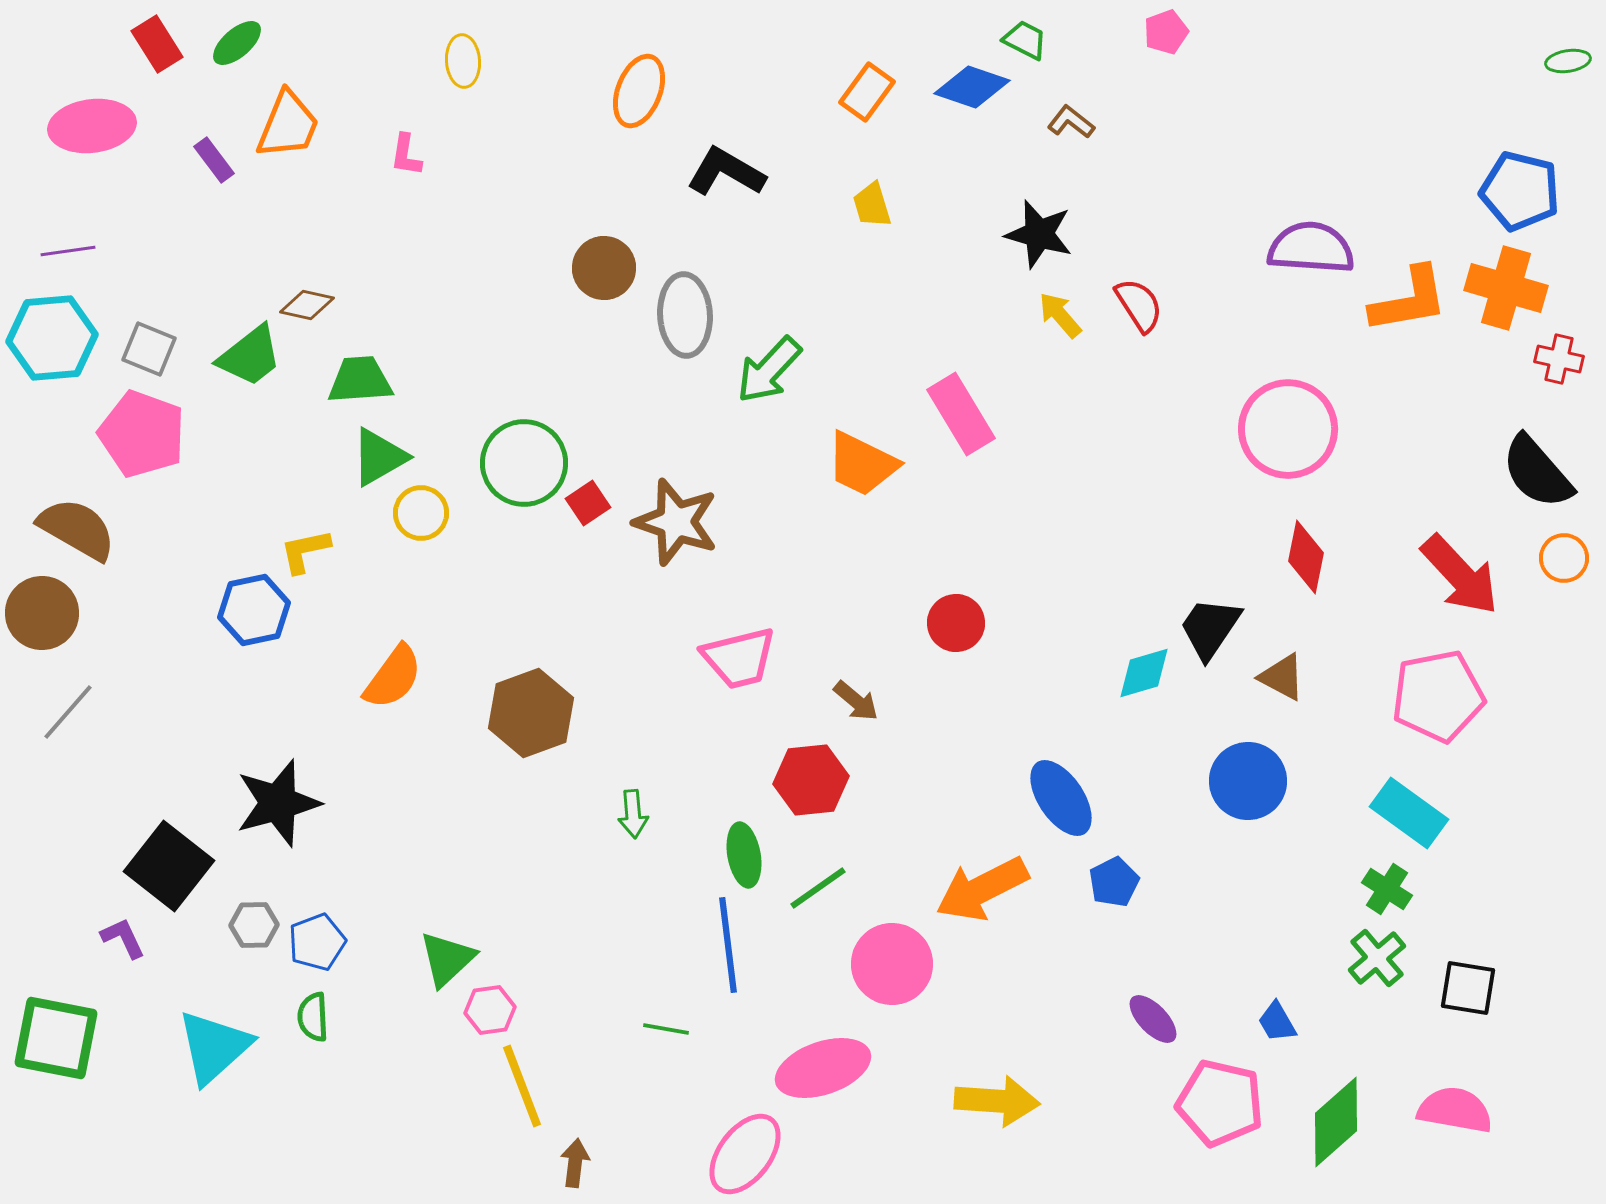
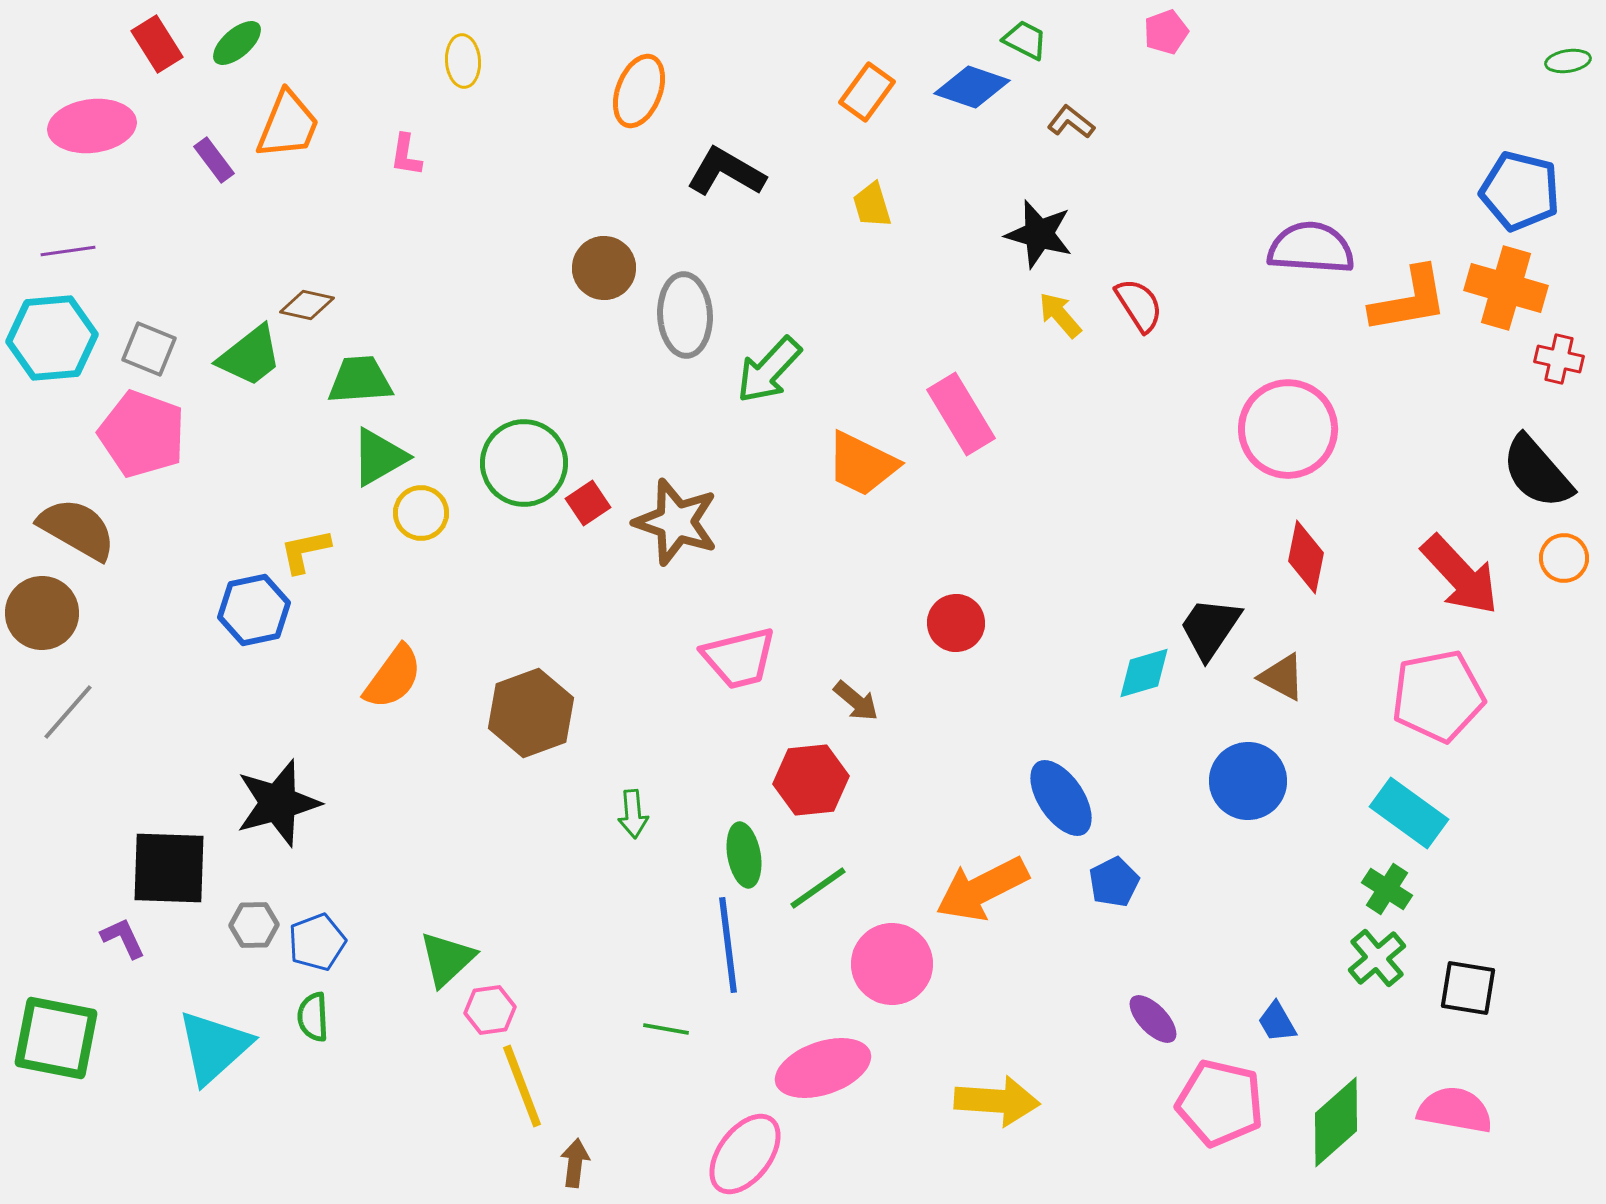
black square at (169, 866): moved 2 px down; rotated 36 degrees counterclockwise
